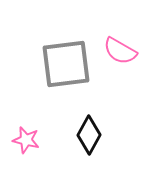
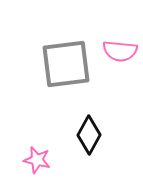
pink semicircle: rotated 24 degrees counterclockwise
pink star: moved 11 px right, 20 px down
